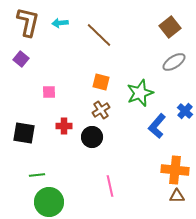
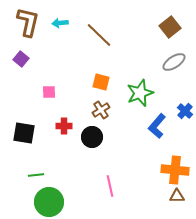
green line: moved 1 px left
